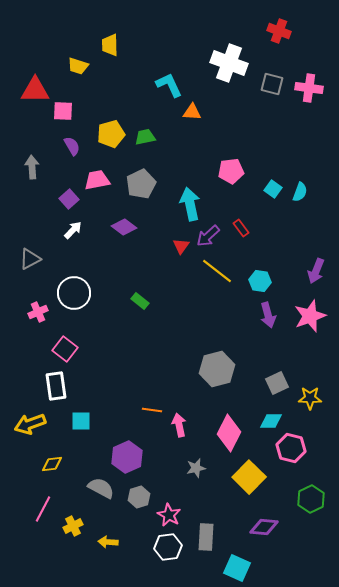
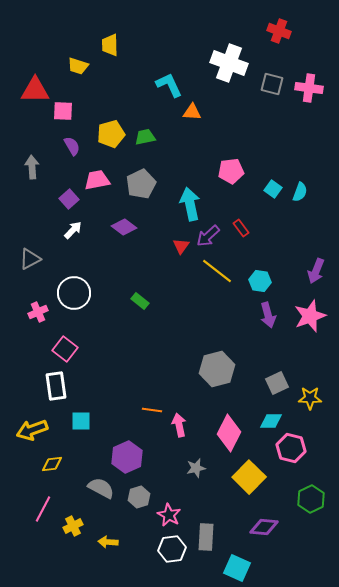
yellow arrow at (30, 424): moved 2 px right, 6 px down
white hexagon at (168, 547): moved 4 px right, 2 px down
